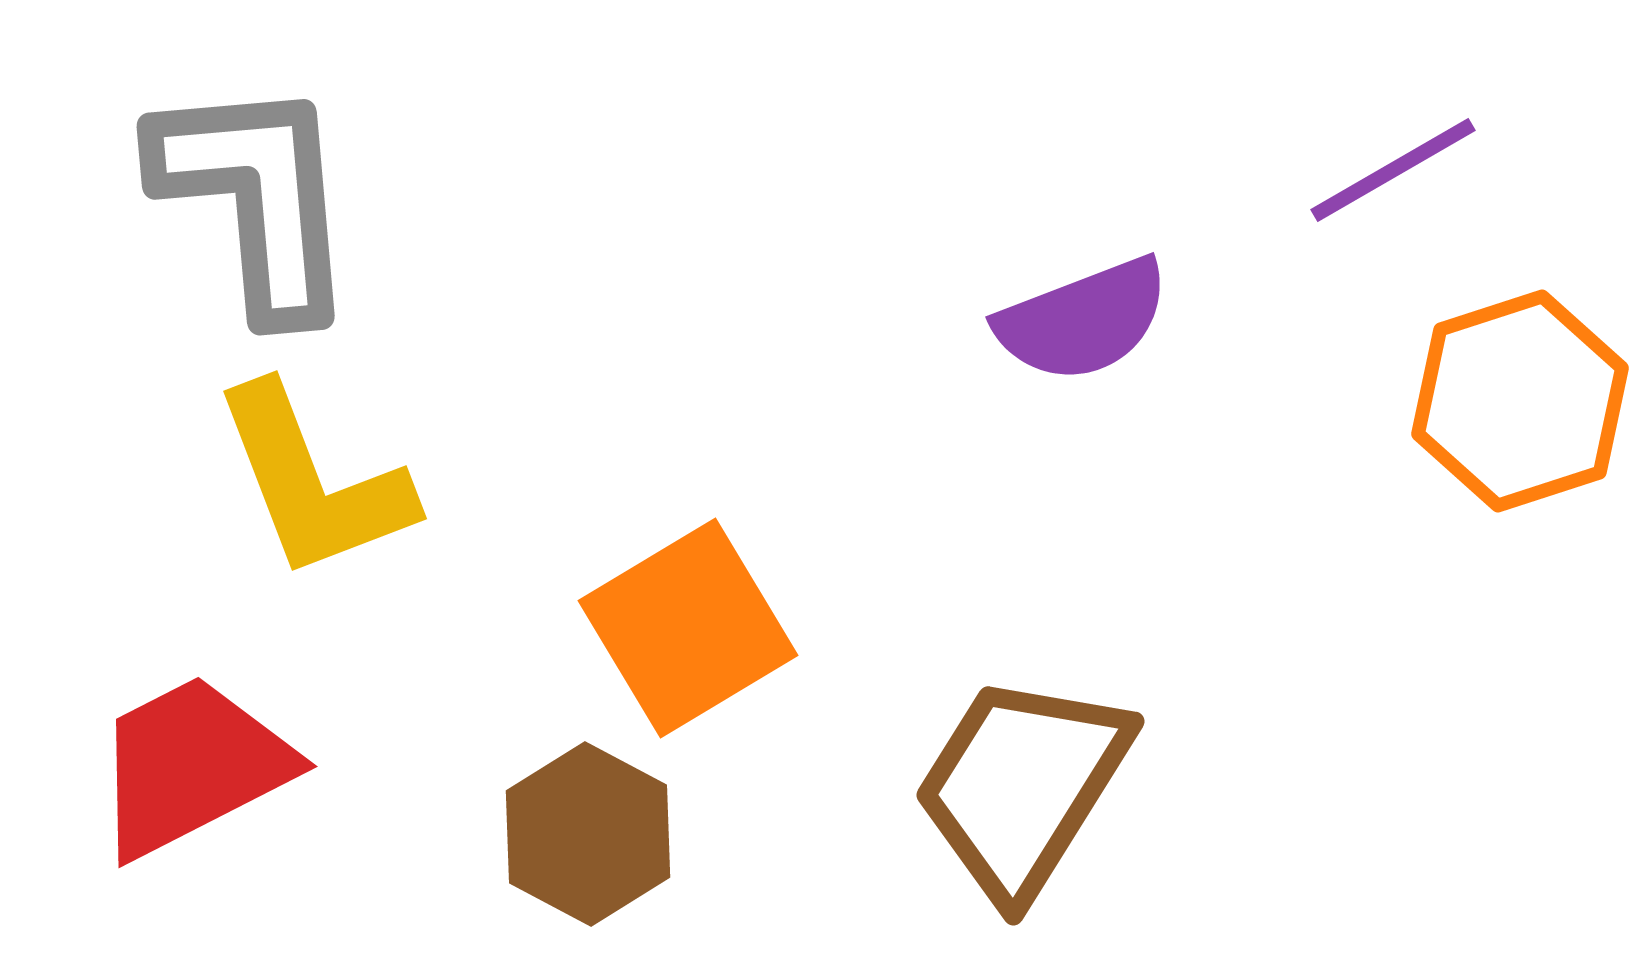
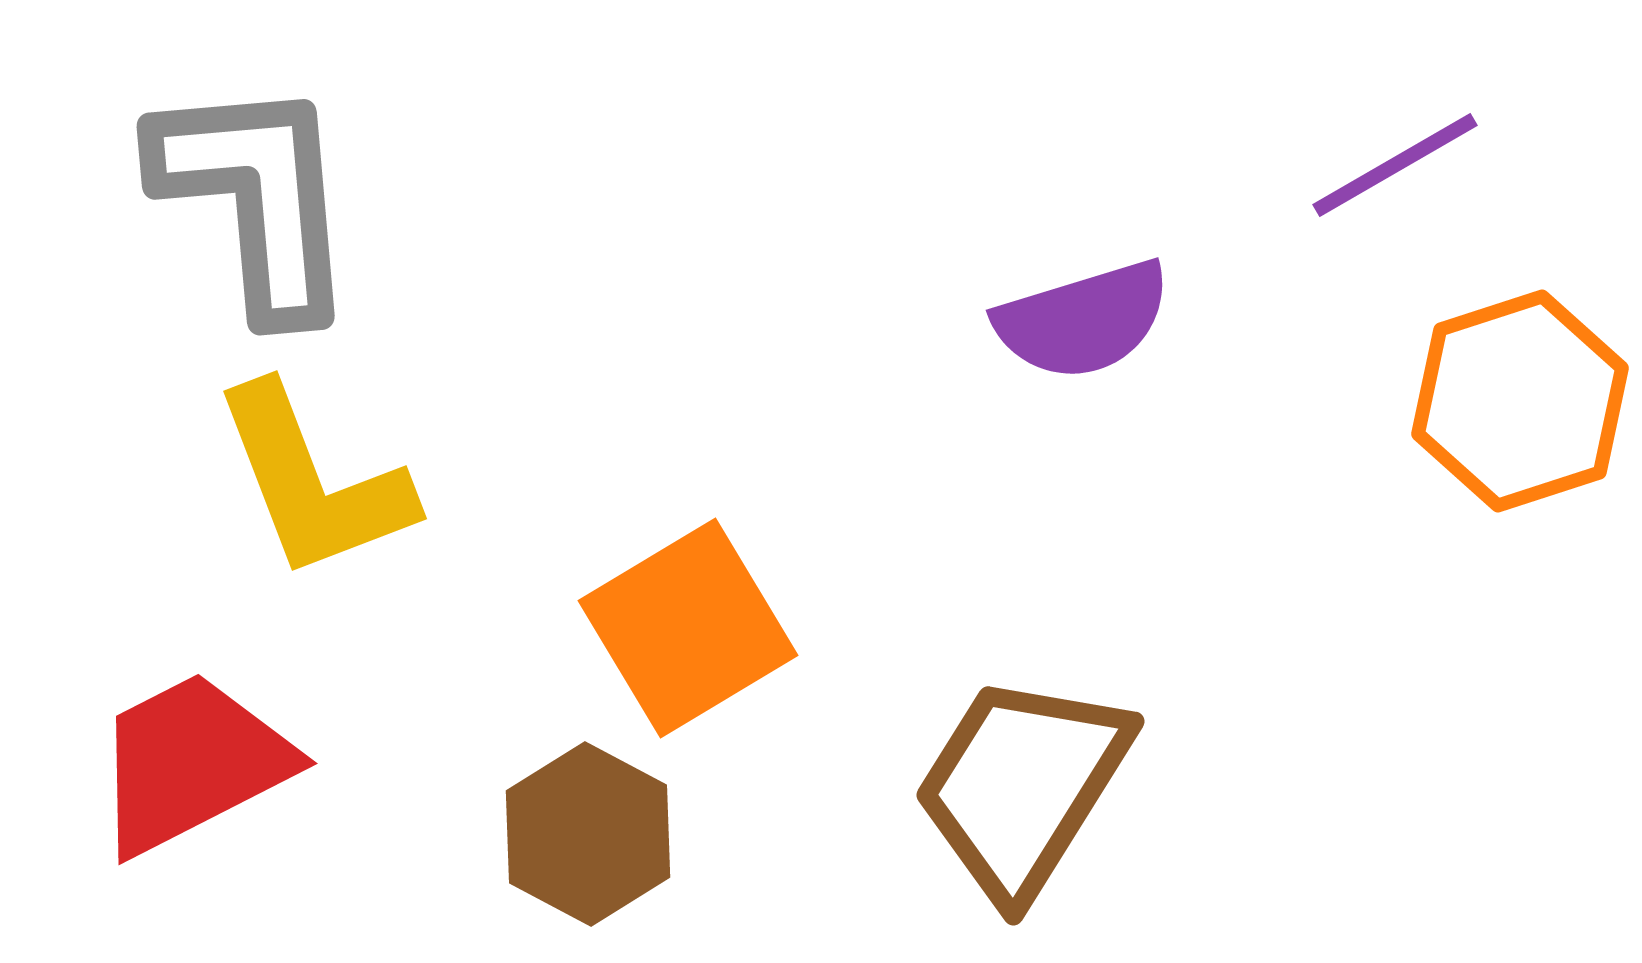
purple line: moved 2 px right, 5 px up
purple semicircle: rotated 4 degrees clockwise
red trapezoid: moved 3 px up
